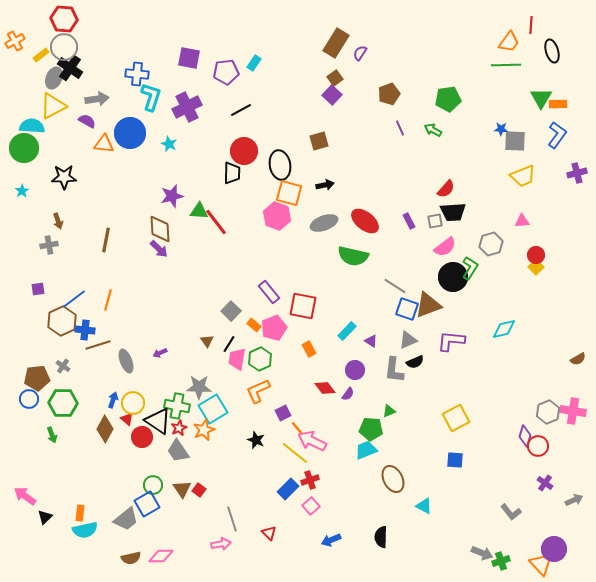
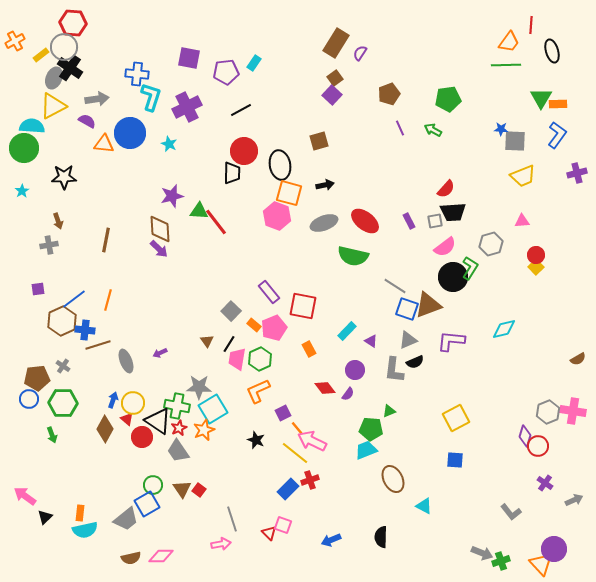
red hexagon at (64, 19): moved 9 px right, 4 px down
pink square at (311, 506): moved 28 px left, 19 px down; rotated 30 degrees counterclockwise
